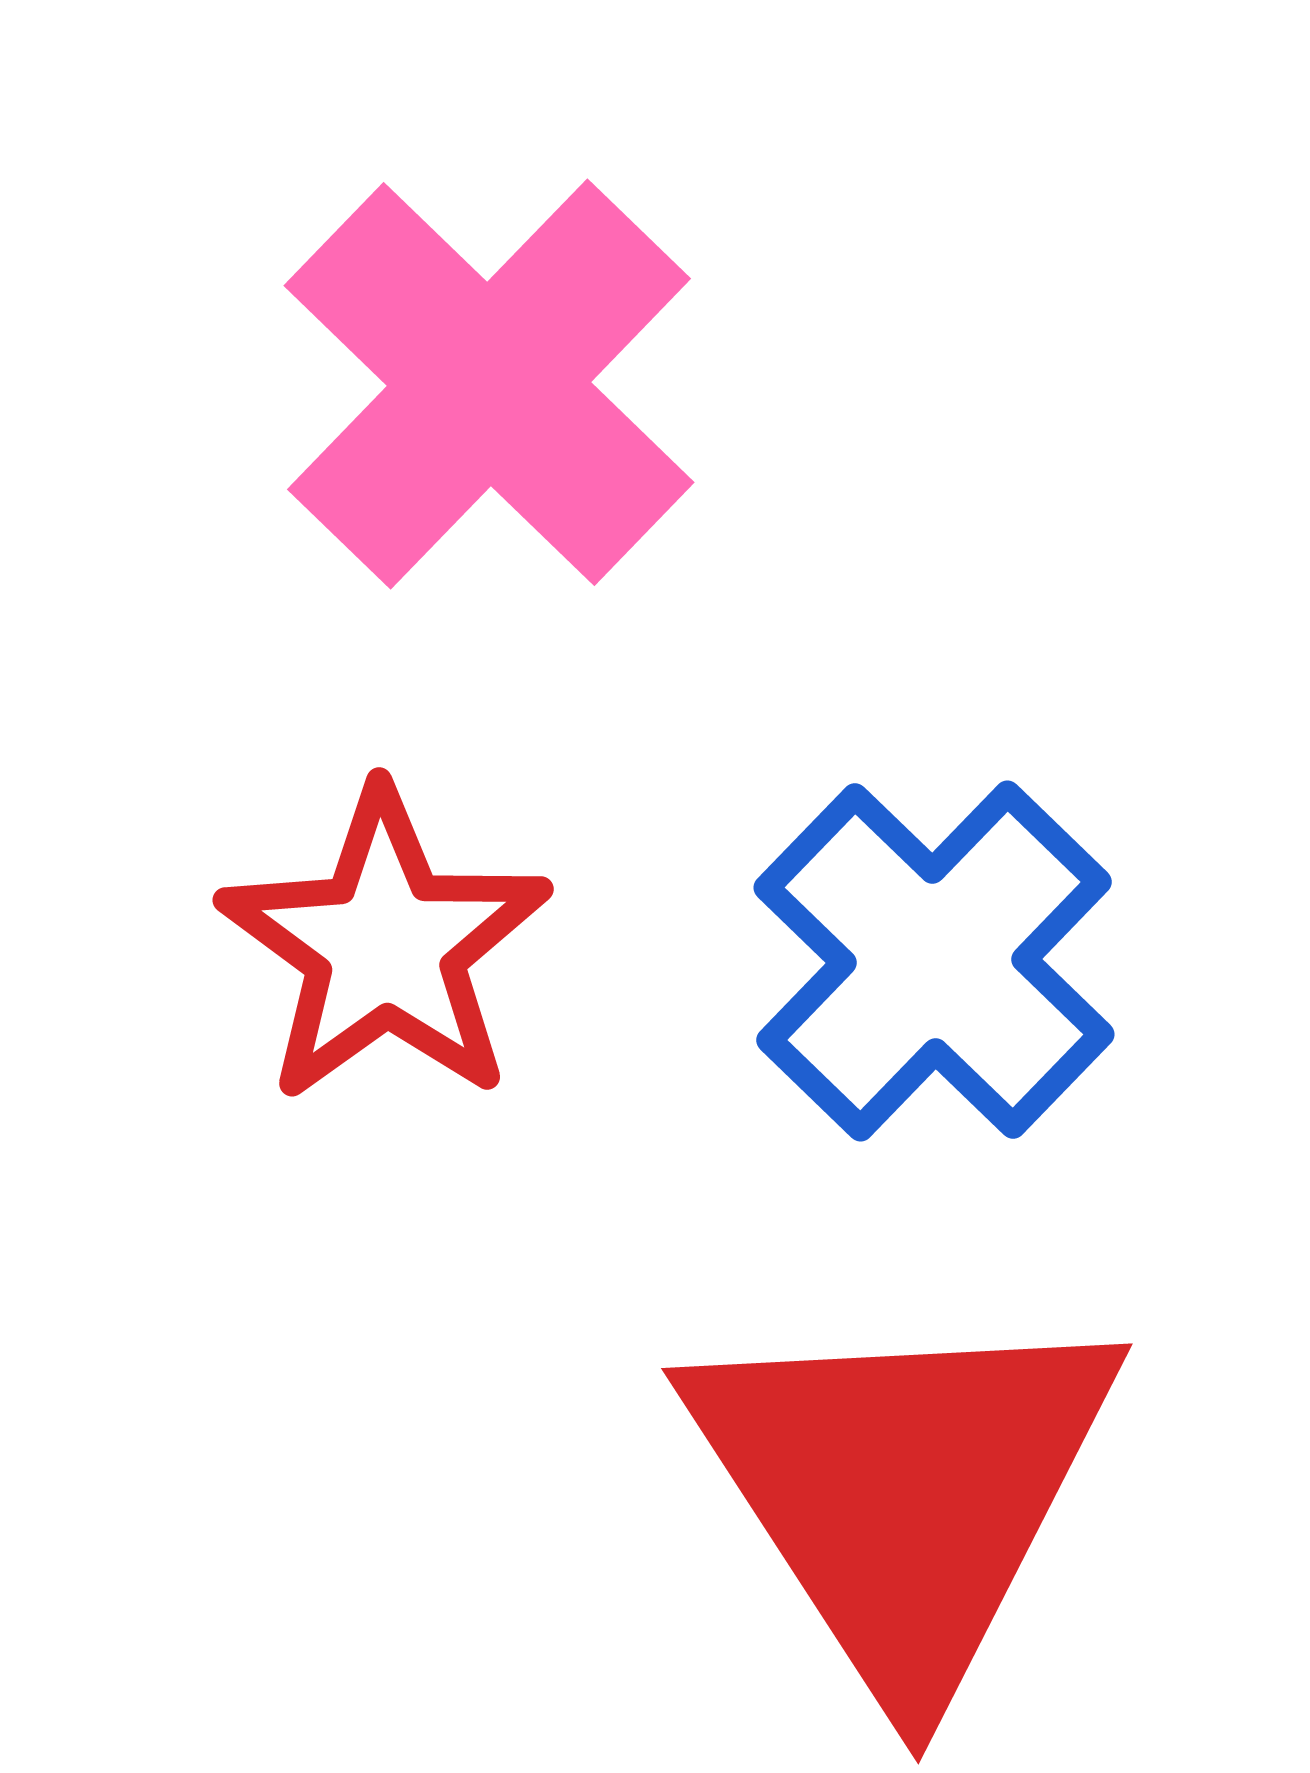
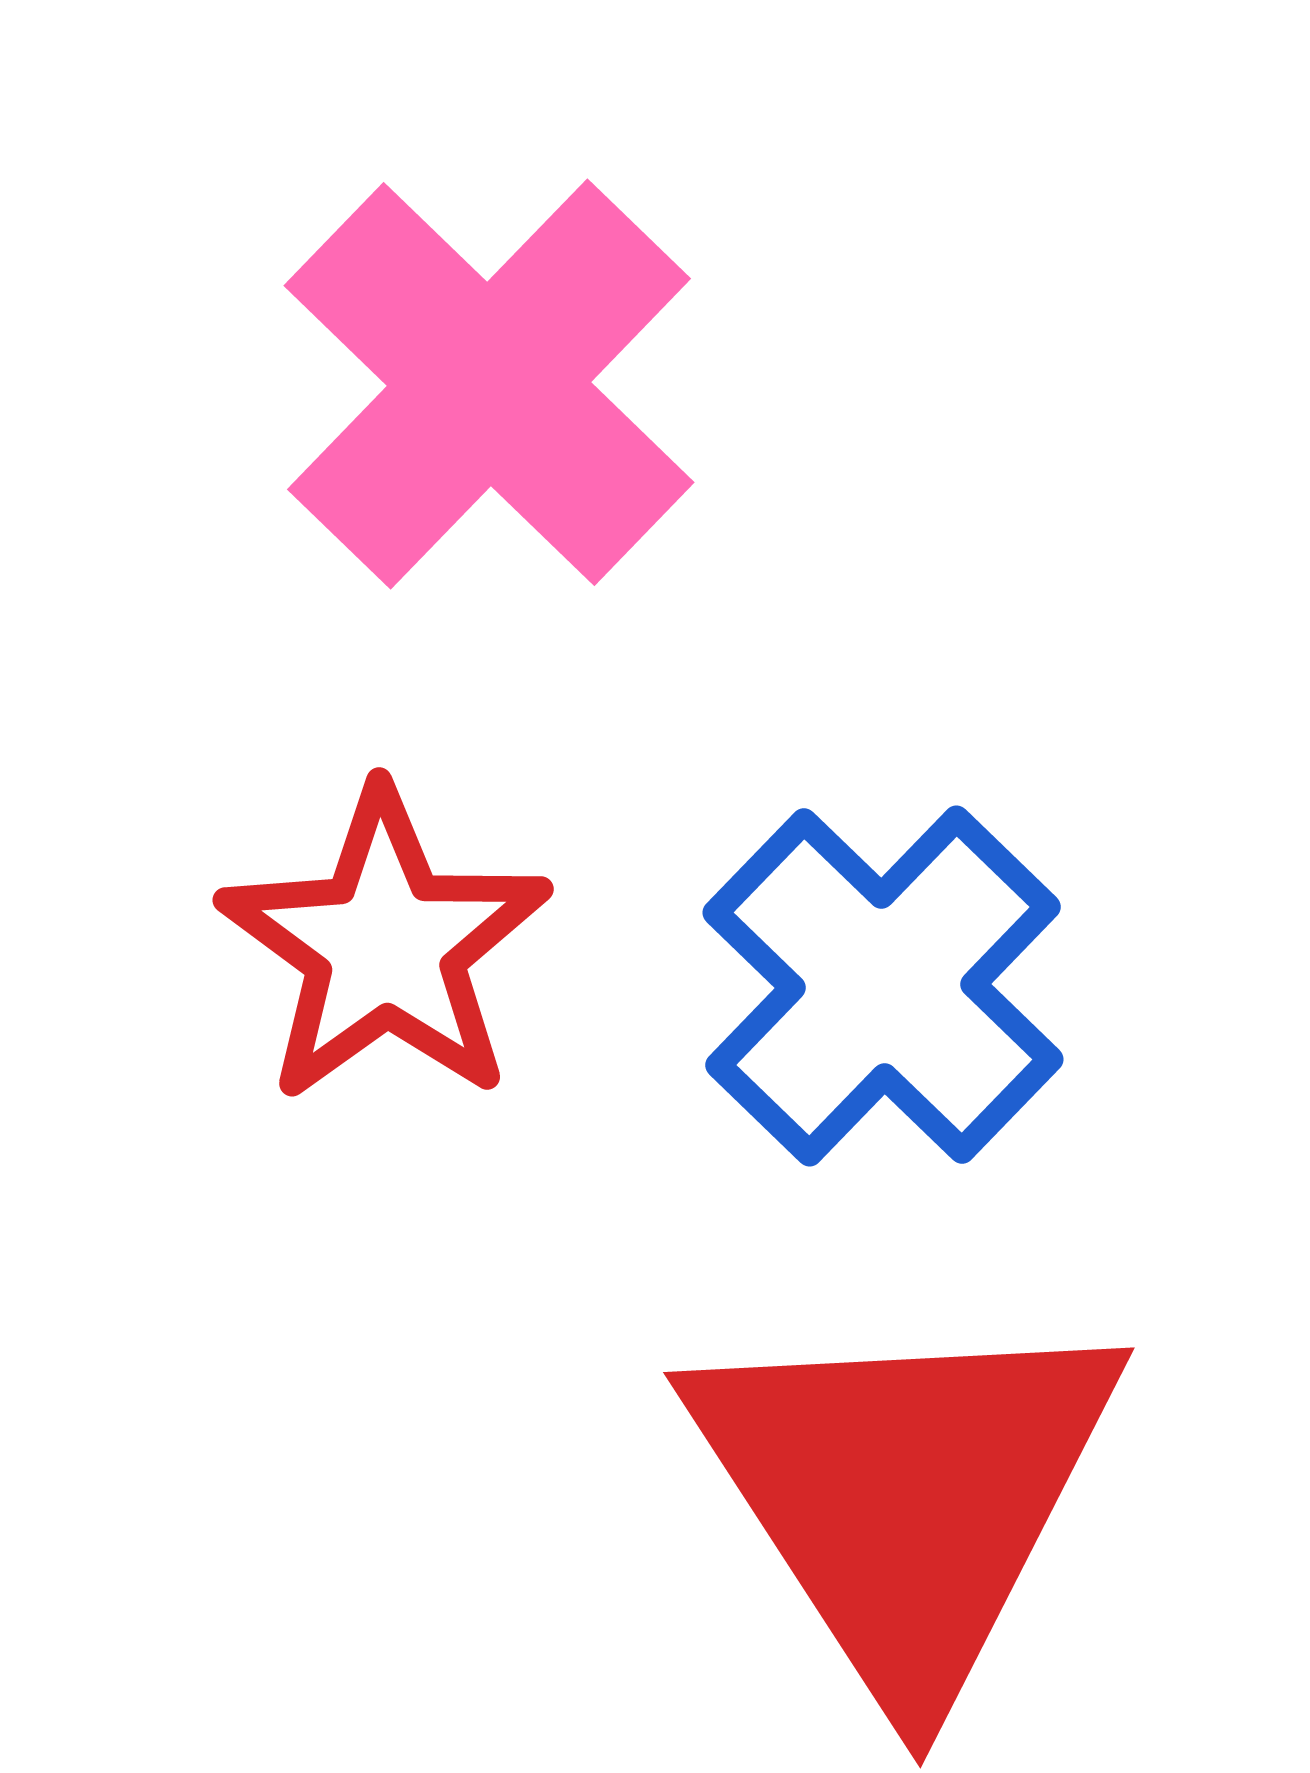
blue cross: moved 51 px left, 25 px down
red triangle: moved 2 px right, 4 px down
